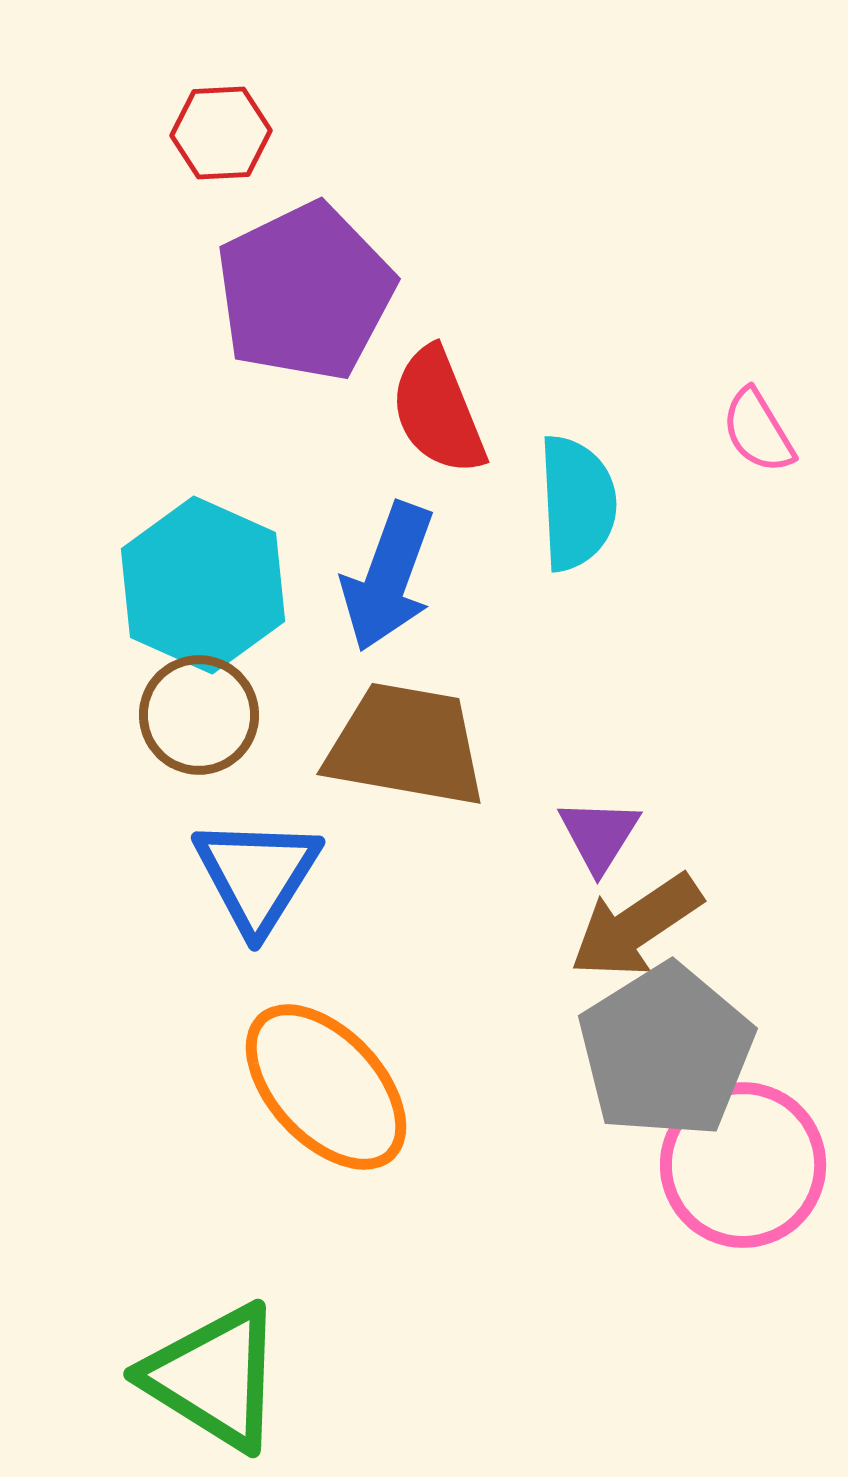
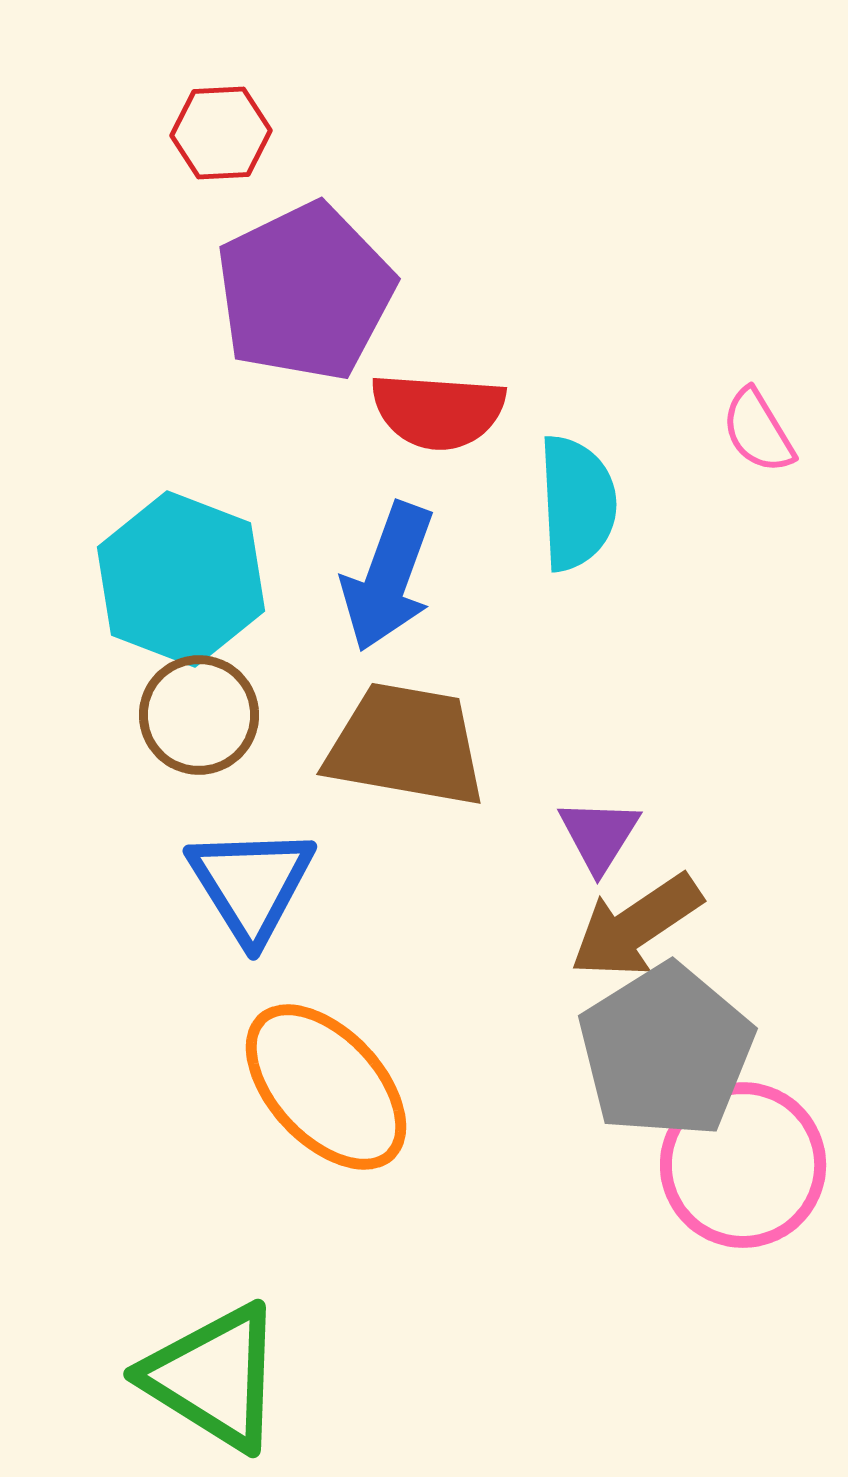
red semicircle: rotated 64 degrees counterclockwise
cyan hexagon: moved 22 px left, 6 px up; rotated 3 degrees counterclockwise
blue triangle: moved 6 px left, 9 px down; rotated 4 degrees counterclockwise
